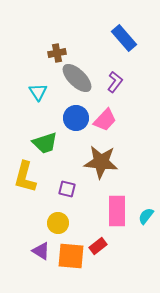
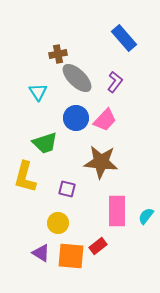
brown cross: moved 1 px right, 1 px down
purple triangle: moved 2 px down
